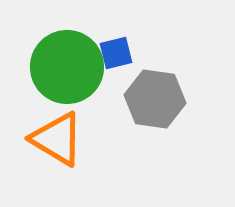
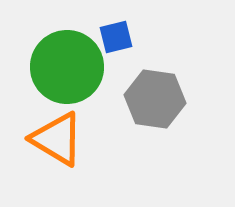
blue square: moved 16 px up
